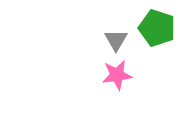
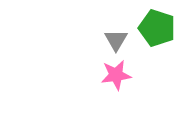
pink star: moved 1 px left
